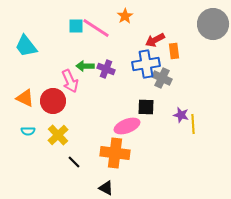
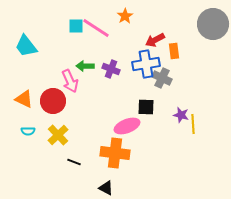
purple cross: moved 5 px right
orange triangle: moved 1 px left, 1 px down
black line: rotated 24 degrees counterclockwise
